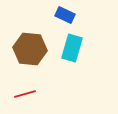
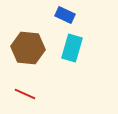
brown hexagon: moved 2 px left, 1 px up
red line: rotated 40 degrees clockwise
